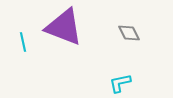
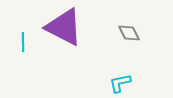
purple triangle: rotated 6 degrees clockwise
cyan line: rotated 12 degrees clockwise
